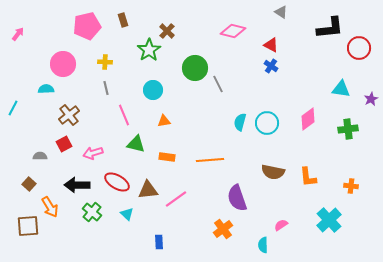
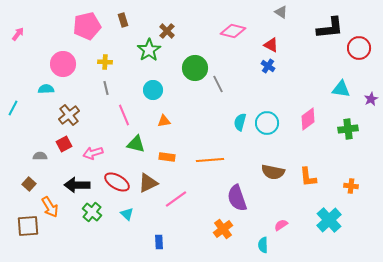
blue cross at (271, 66): moved 3 px left
brown triangle at (148, 190): moved 7 px up; rotated 20 degrees counterclockwise
